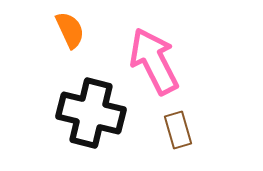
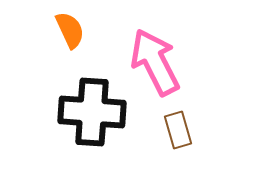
pink arrow: moved 1 px right, 1 px down
black cross: moved 1 px right, 1 px up; rotated 10 degrees counterclockwise
